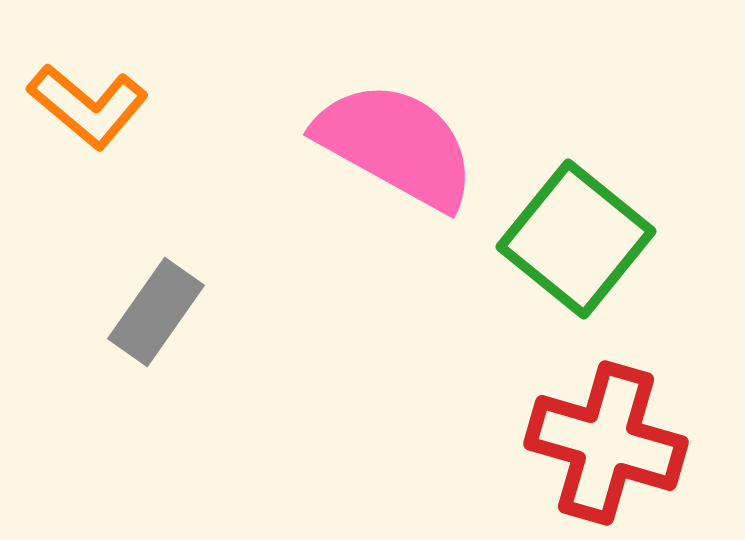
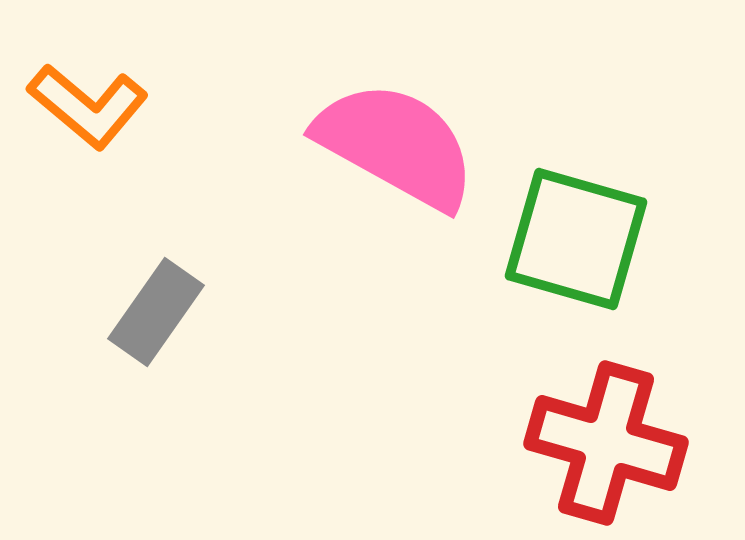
green square: rotated 23 degrees counterclockwise
